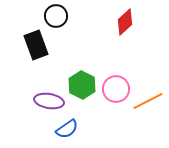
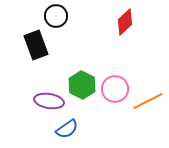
pink circle: moved 1 px left
